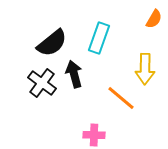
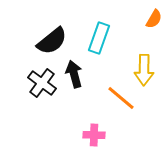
black semicircle: moved 2 px up
yellow arrow: moved 1 px left, 1 px down
